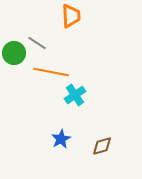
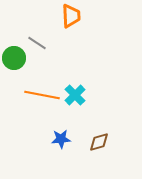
green circle: moved 5 px down
orange line: moved 9 px left, 23 px down
cyan cross: rotated 10 degrees counterclockwise
blue star: rotated 24 degrees clockwise
brown diamond: moved 3 px left, 4 px up
